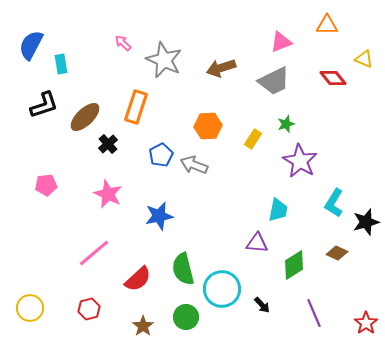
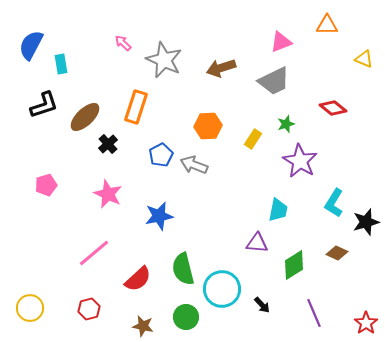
red diamond: moved 30 px down; rotated 12 degrees counterclockwise
pink pentagon: rotated 10 degrees counterclockwise
brown star: rotated 25 degrees counterclockwise
